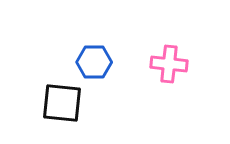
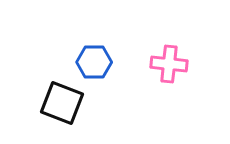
black square: rotated 15 degrees clockwise
